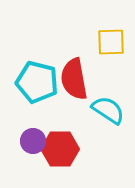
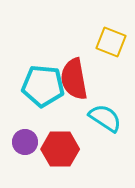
yellow square: rotated 24 degrees clockwise
cyan pentagon: moved 6 px right, 4 px down; rotated 9 degrees counterclockwise
cyan semicircle: moved 3 px left, 8 px down
purple circle: moved 8 px left, 1 px down
